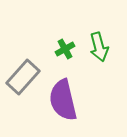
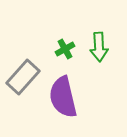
green arrow: rotated 12 degrees clockwise
purple semicircle: moved 3 px up
